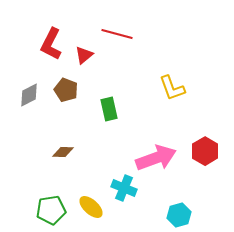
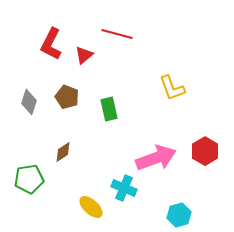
brown pentagon: moved 1 px right, 7 px down
gray diamond: moved 7 px down; rotated 45 degrees counterclockwise
brown diamond: rotated 35 degrees counterclockwise
green pentagon: moved 22 px left, 31 px up
